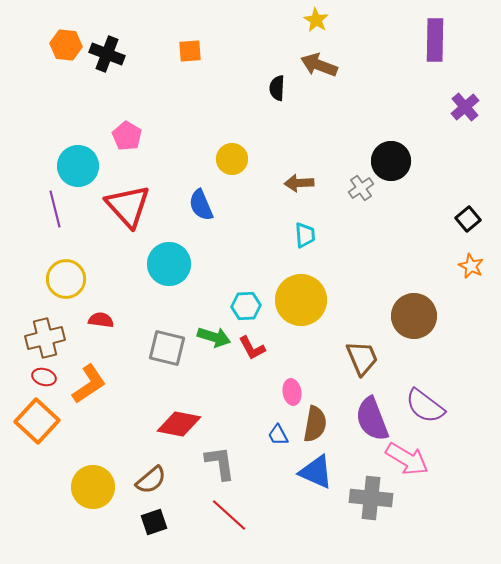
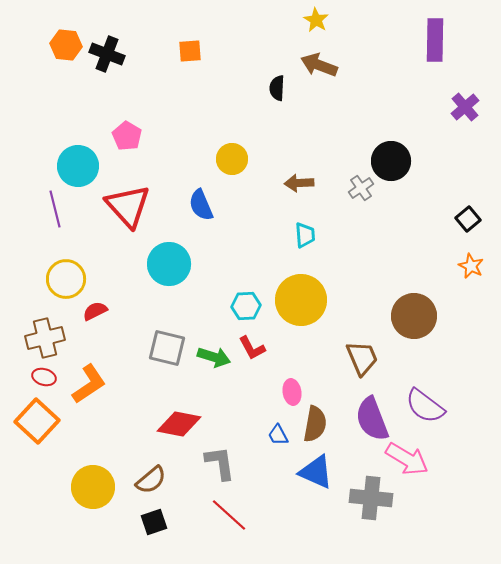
red semicircle at (101, 320): moved 6 px left, 9 px up; rotated 35 degrees counterclockwise
green arrow at (214, 337): moved 20 px down
